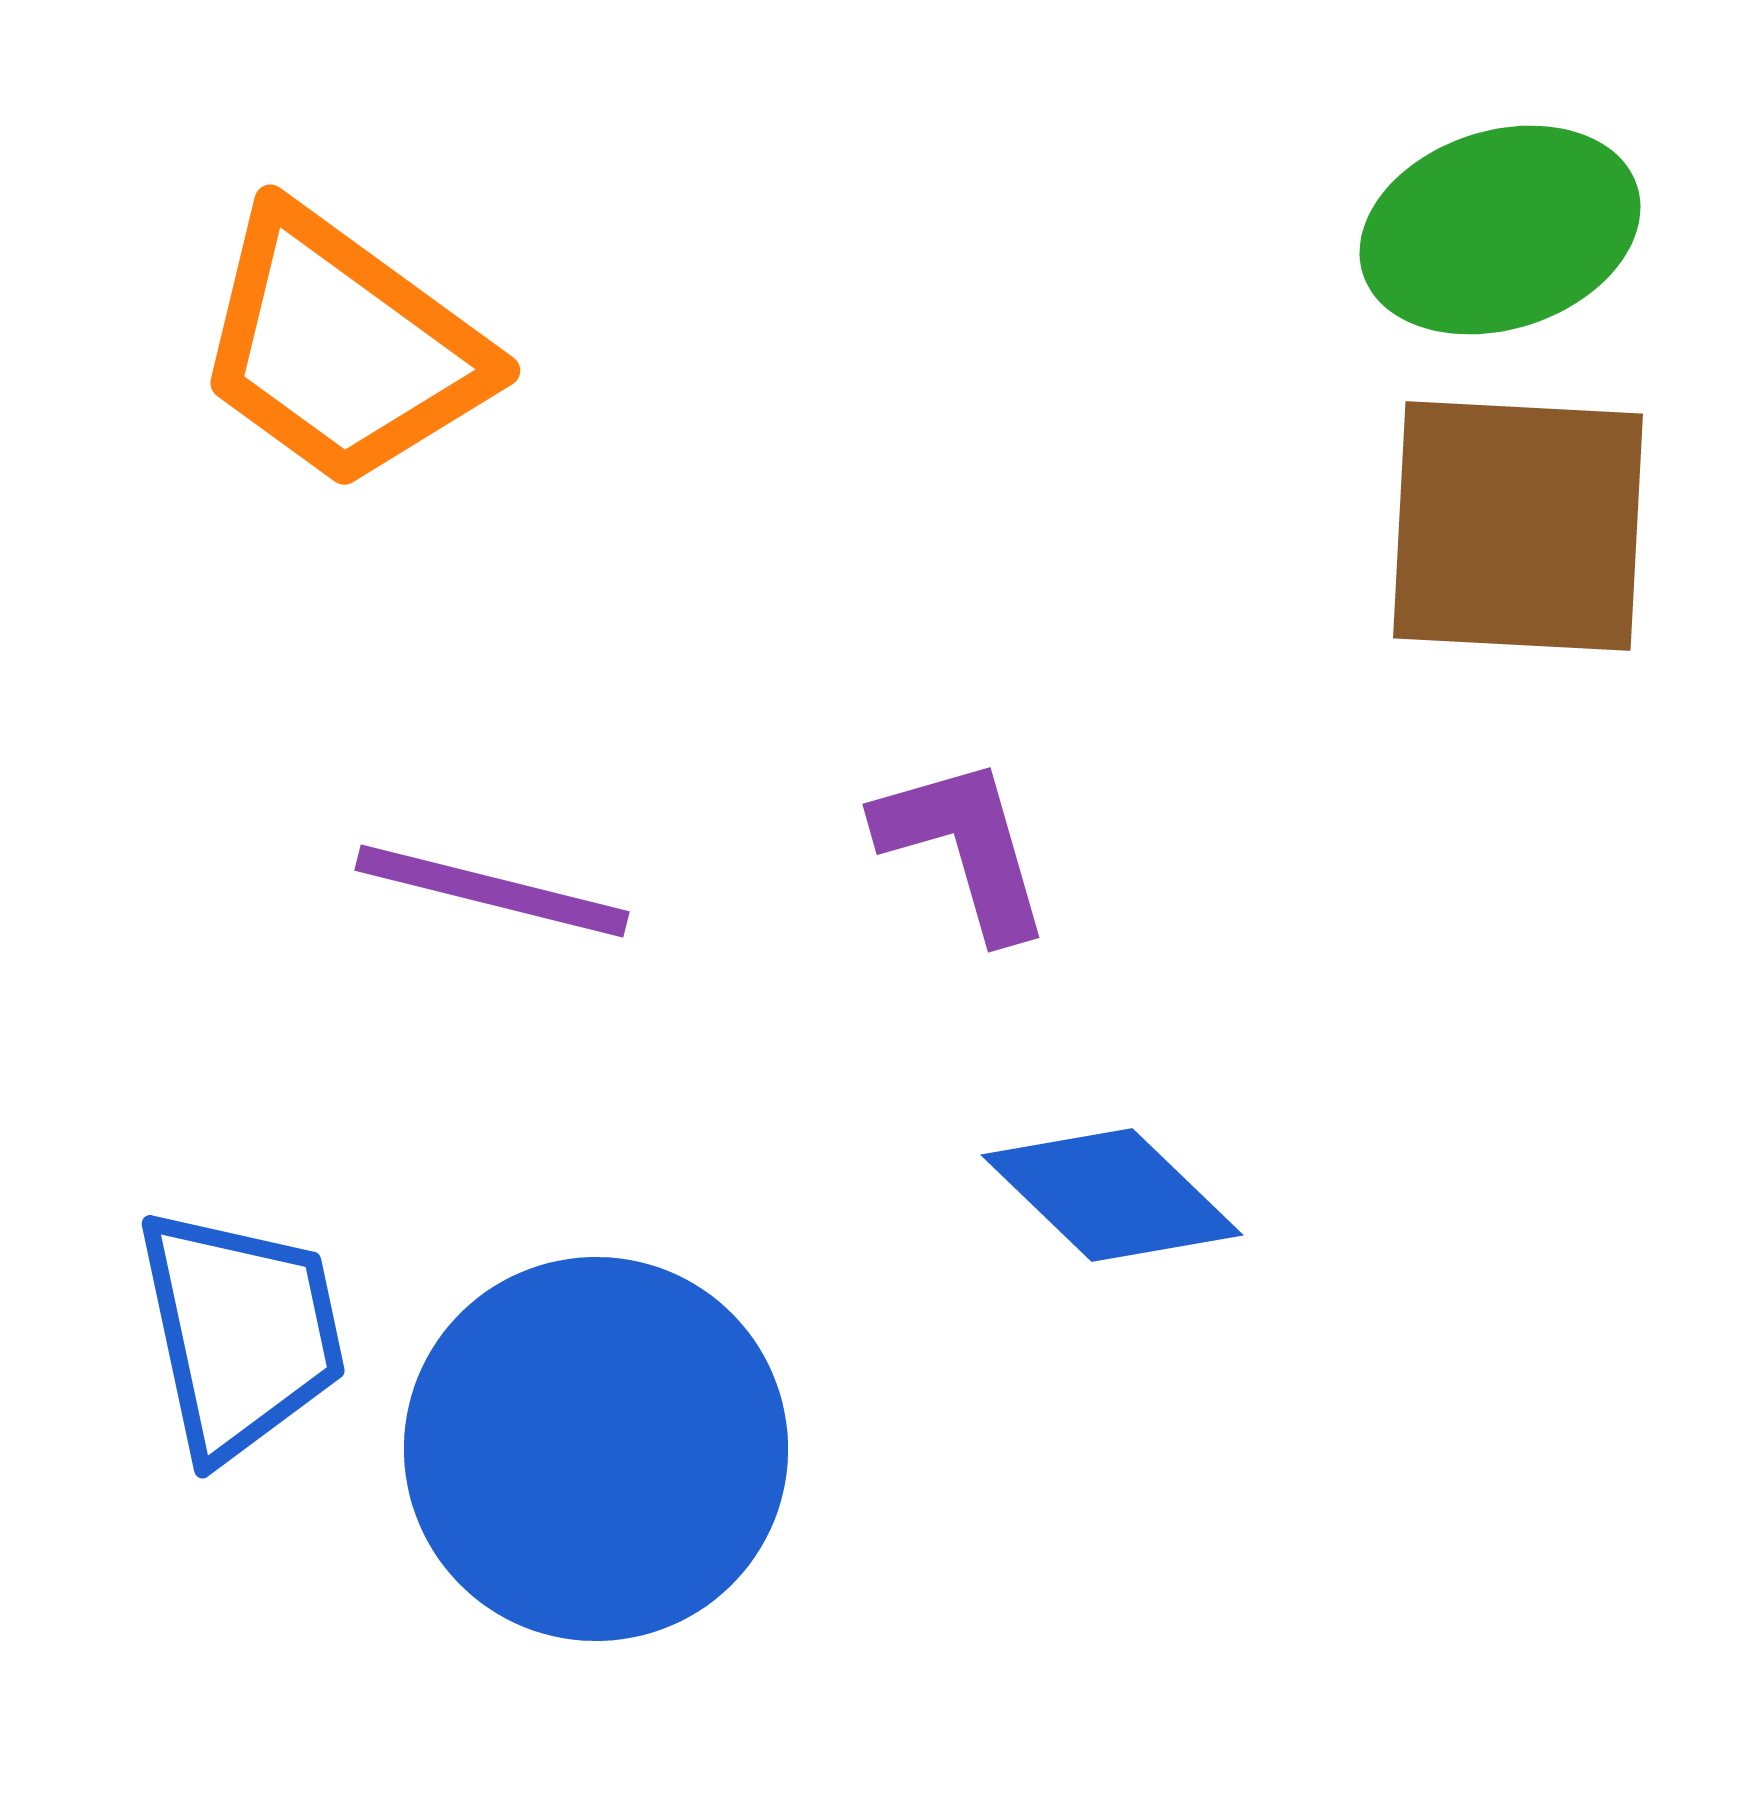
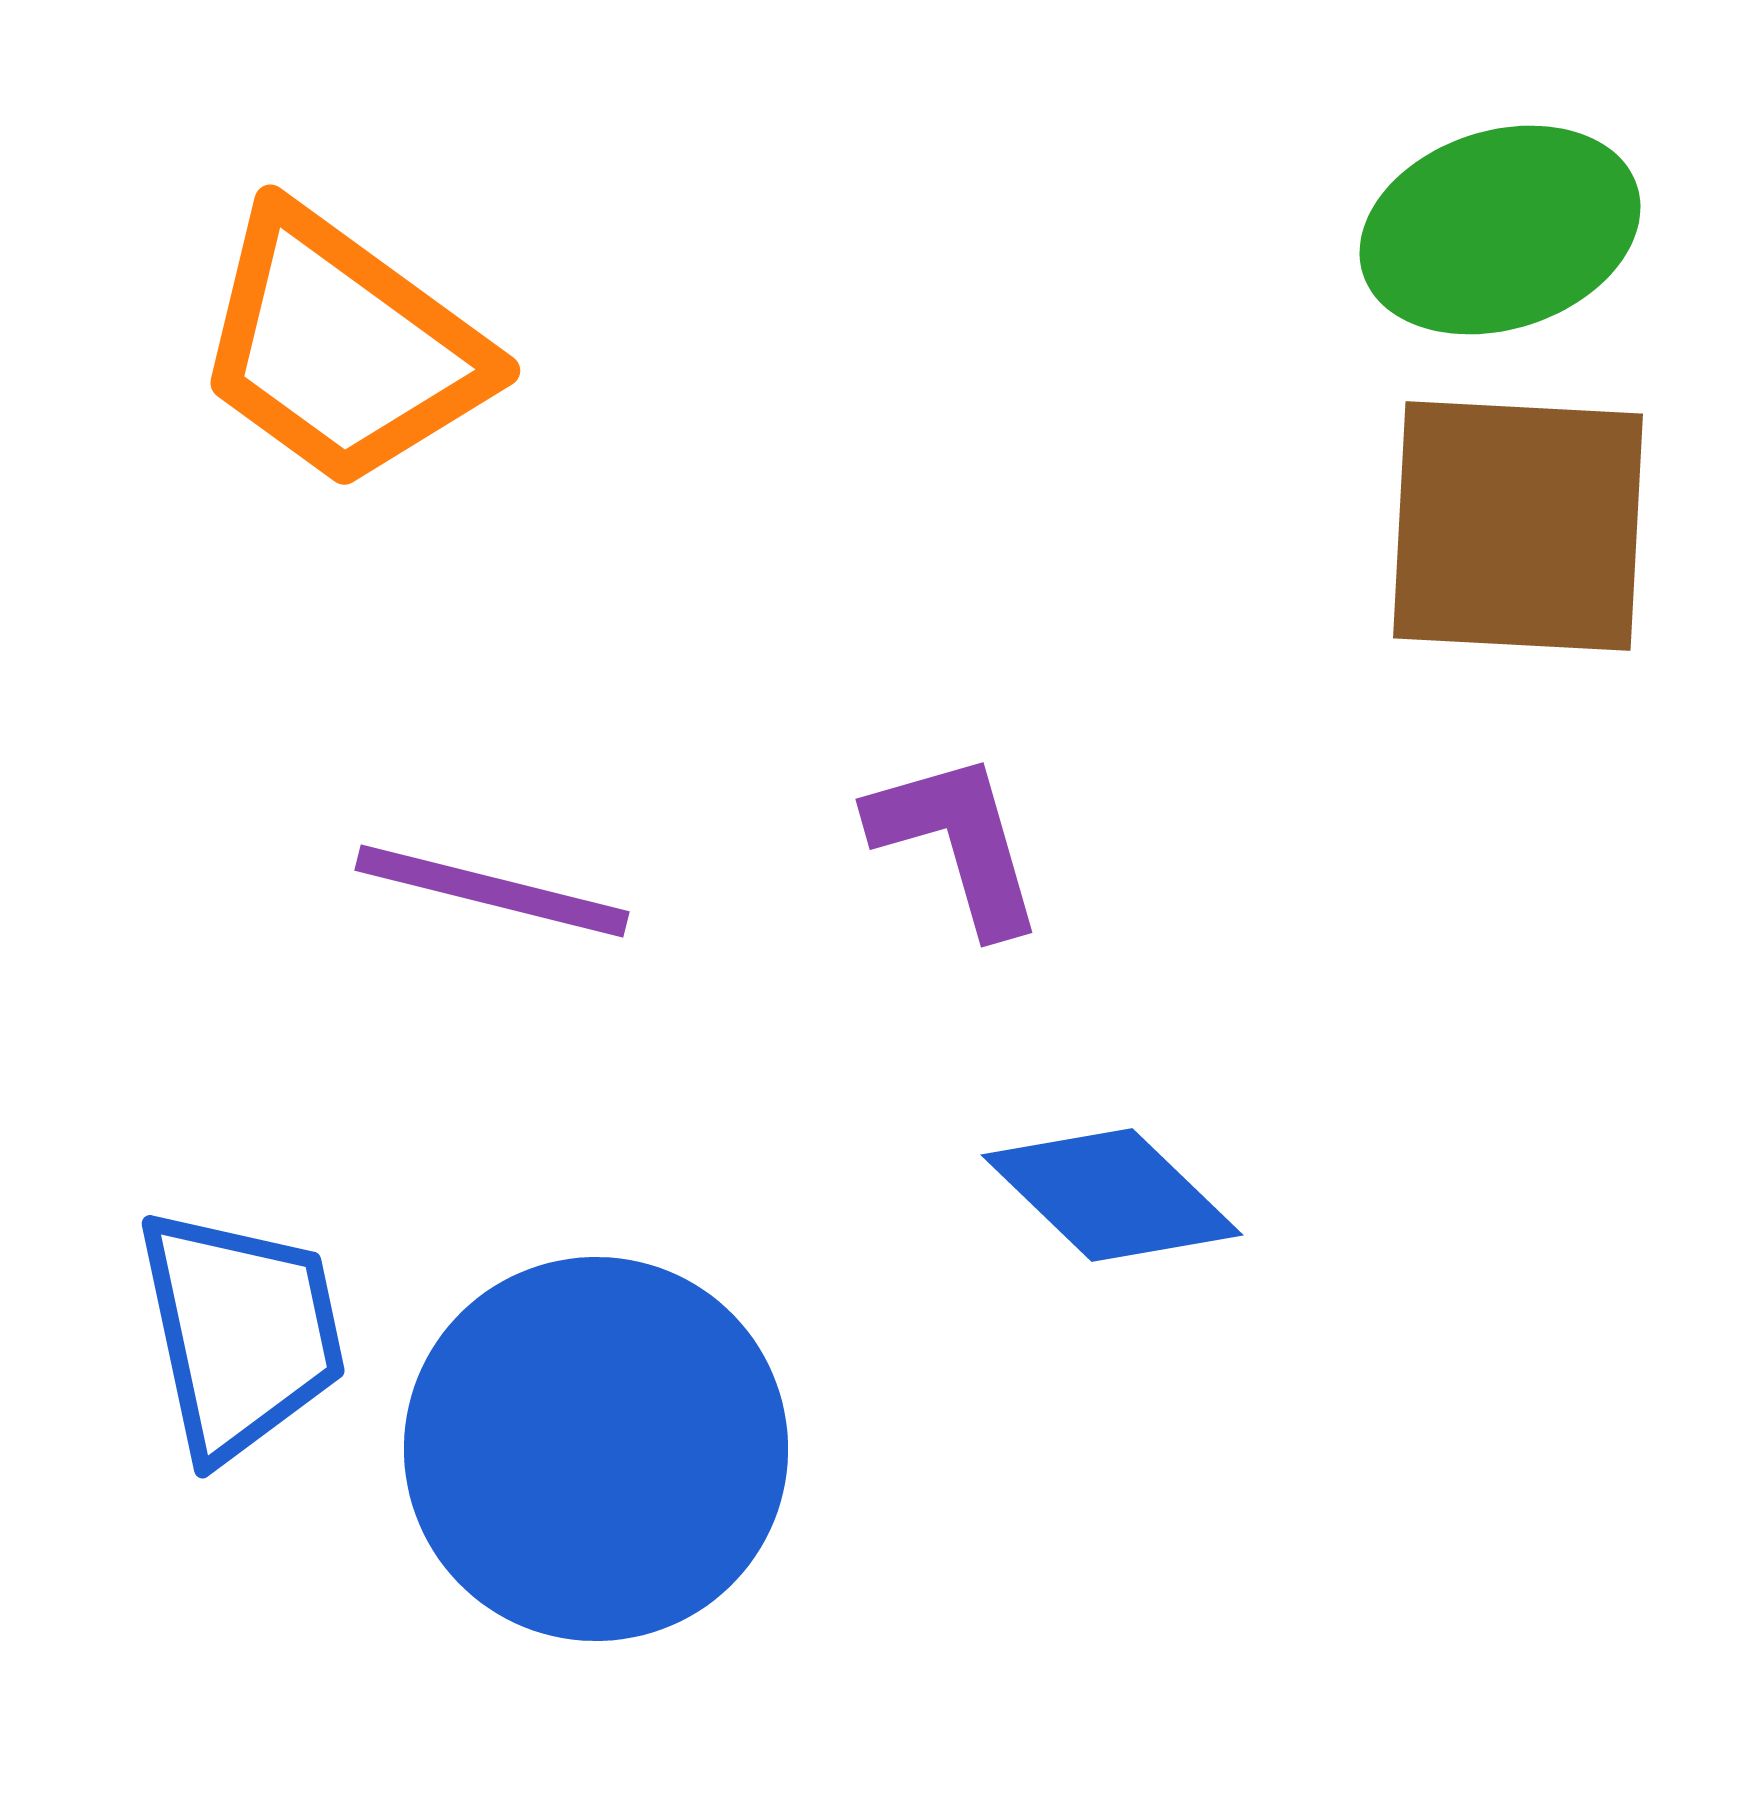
purple L-shape: moved 7 px left, 5 px up
